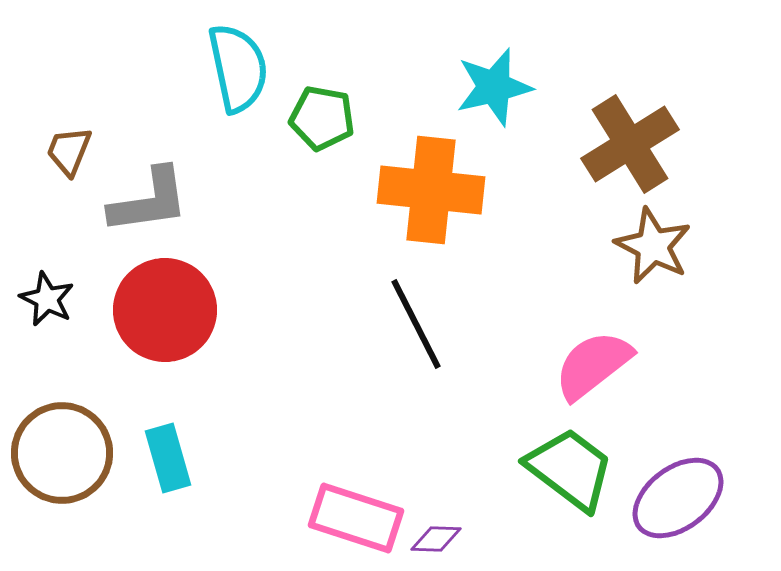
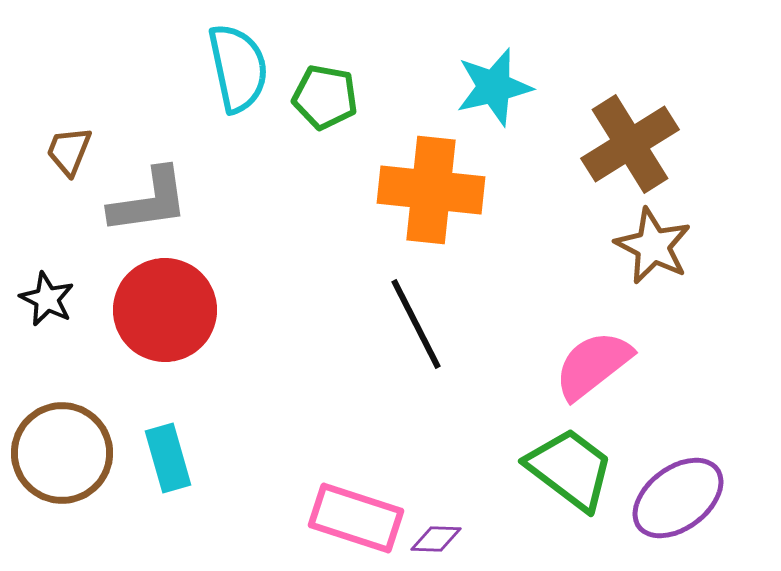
green pentagon: moved 3 px right, 21 px up
